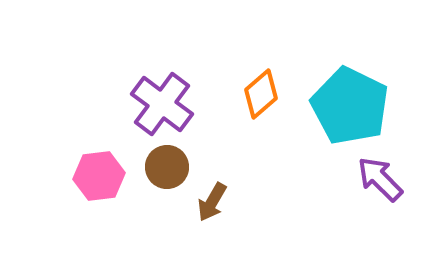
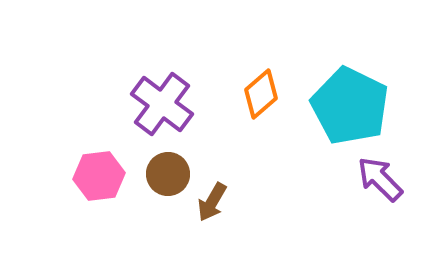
brown circle: moved 1 px right, 7 px down
